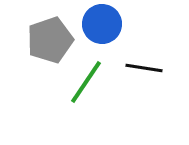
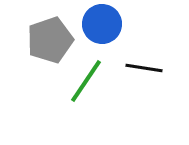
green line: moved 1 px up
